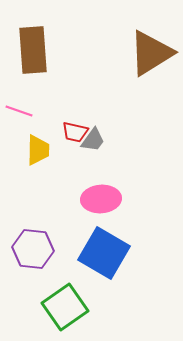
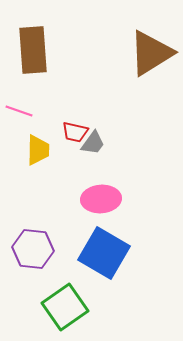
gray trapezoid: moved 3 px down
